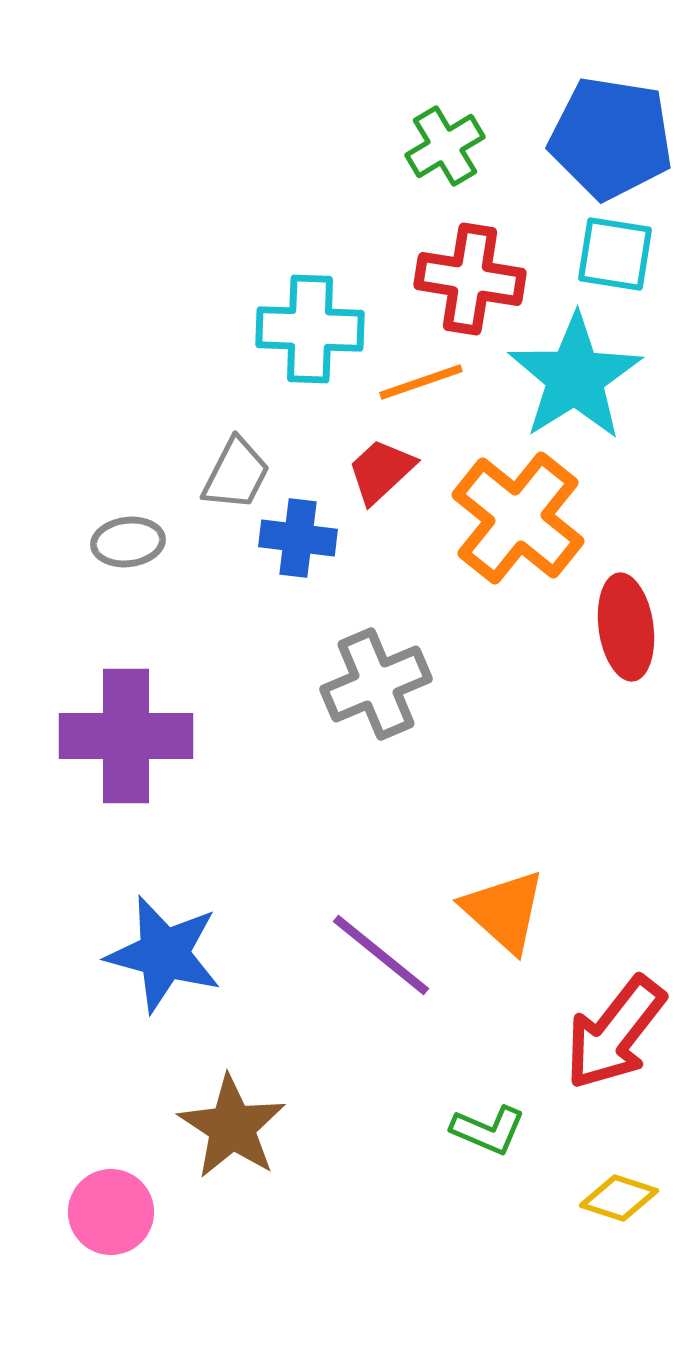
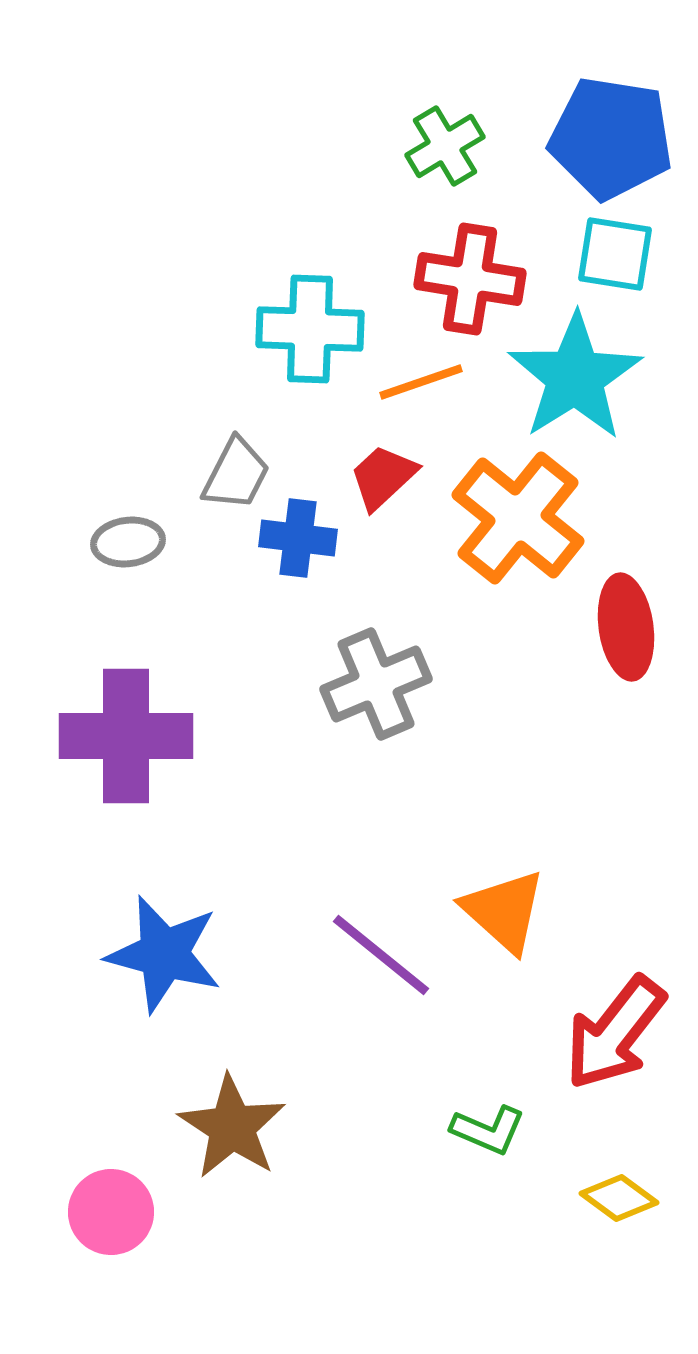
red trapezoid: moved 2 px right, 6 px down
yellow diamond: rotated 18 degrees clockwise
